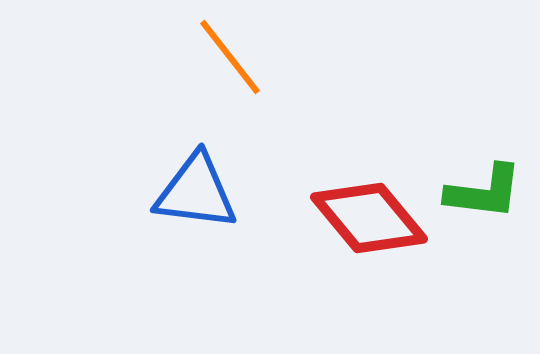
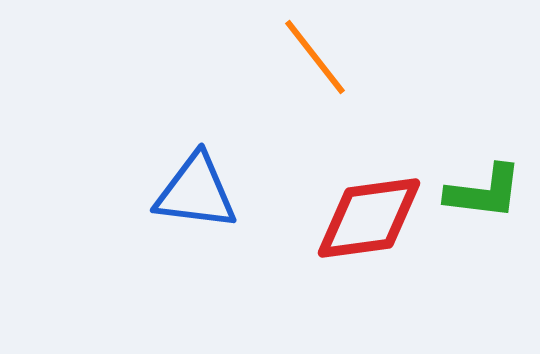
orange line: moved 85 px right
red diamond: rotated 58 degrees counterclockwise
